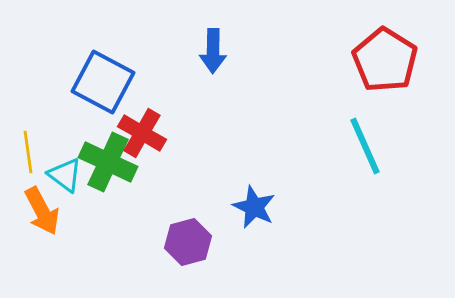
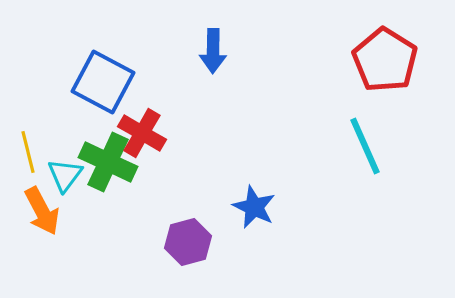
yellow line: rotated 6 degrees counterclockwise
cyan triangle: rotated 30 degrees clockwise
